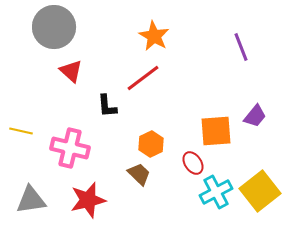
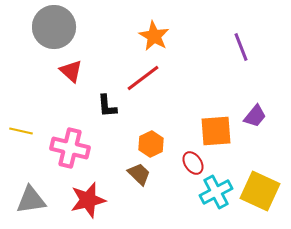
yellow square: rotated 27 degrees counterclockwise
